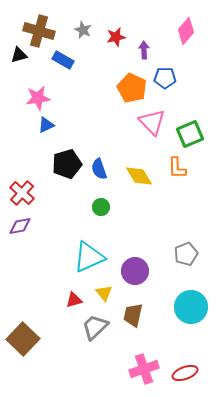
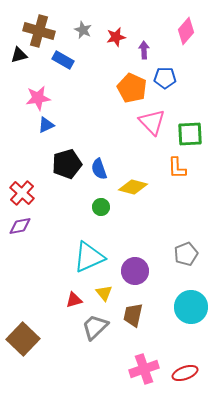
green square: rotated 20 degrees clockwise
yellow diamond: moved 6 px left, 11 px down; rotated 44 degrees counterclockwise
